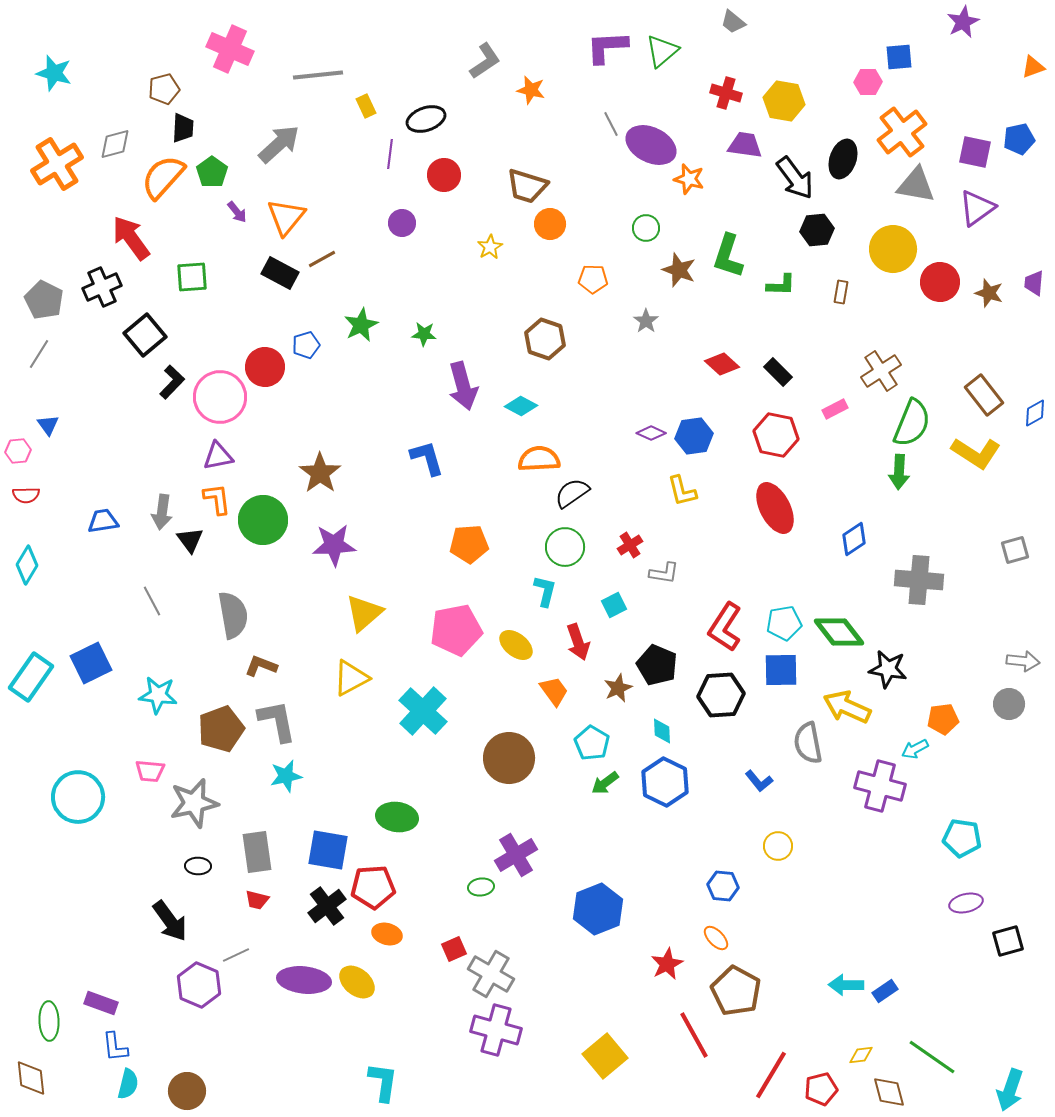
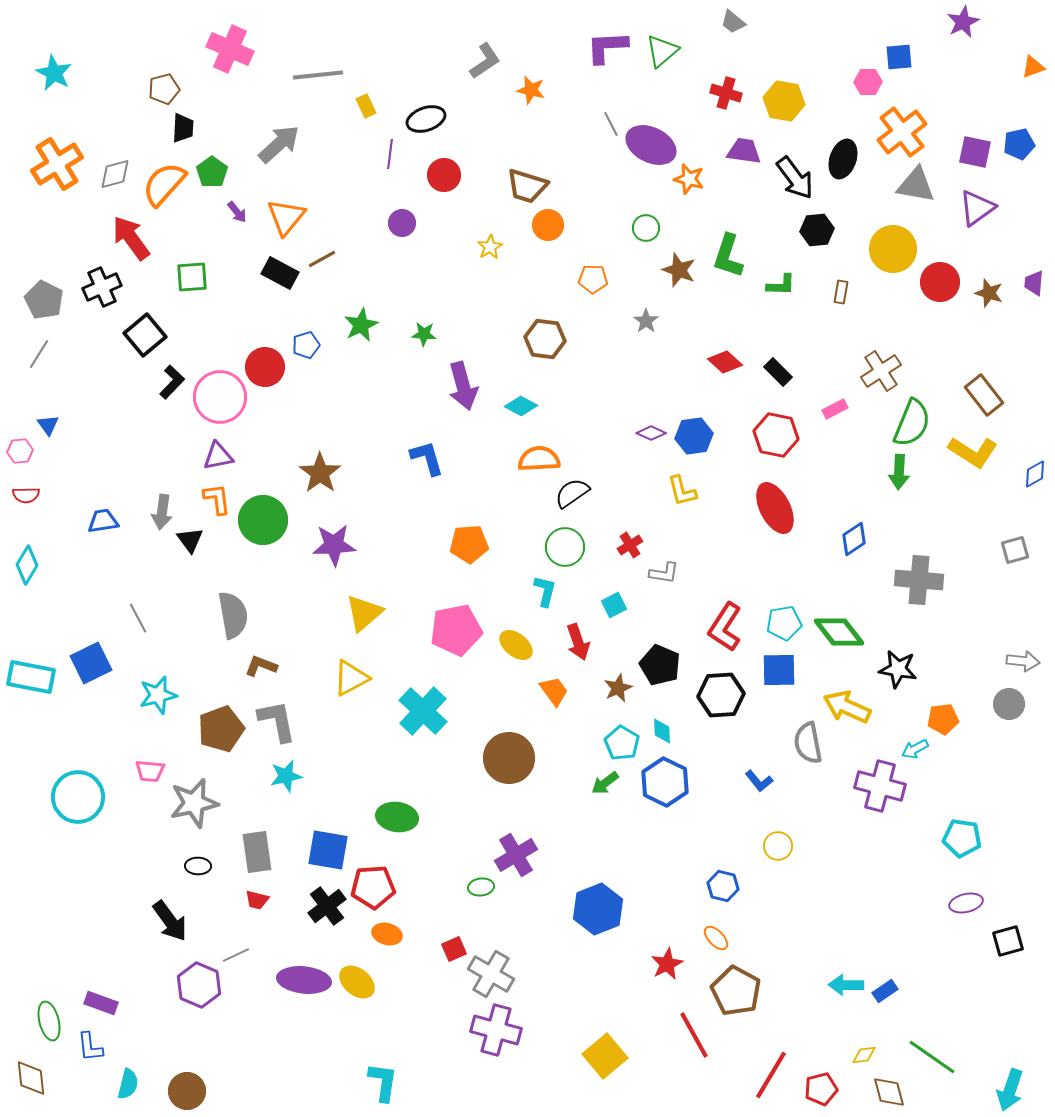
cyan star at (54, 73): rotated 12 degrees clockwise
blue pentagon at (1019, 139): moved 5 px down
gray diamond at (115, 144): moved 30 px down
purple trapezoid at (745, 145): moved 1 px left, 6 px down
orange semicircle at (163, 177): moved 1 px right, 7 px down
orange circle at (550, 224): moved 2 px left, 1 px down
brown hexagon at (545, 339): rotated 12 degrees counterclockwise
red diamond at (722, 364): moved 3 px right, 2 px up
blue diamond at (1035, 413): moved 61 px down
pink hexagon at (18, 451): moved 2 px right
yellow L-shape at (976, 453): moved 3 px left, 1 px up
gray line at (152, 601): moved 14 px left, 17 px down
black pentagon at (657, 665): moved 3 px right
black star at (888, 669): moved 10 px right
blue square at (781, 670): moved 2 px left
cyan rectangle at (31, 677): rotated 66 degrees clockwise
cyan star at (158, 695): rotated 21 degrees counterclockwise
cyan pentagon at (592, 743): moved 30 px right
blue hexagon at (723, 886): rotated 8 degrees clockwise
green ellipse at (49, 1021): rotated 12 degrees counterclockwise
blue L-shape at (115, 1047): moved 25 px left
yellow diamond at (861, 1055): moved 3 px right
